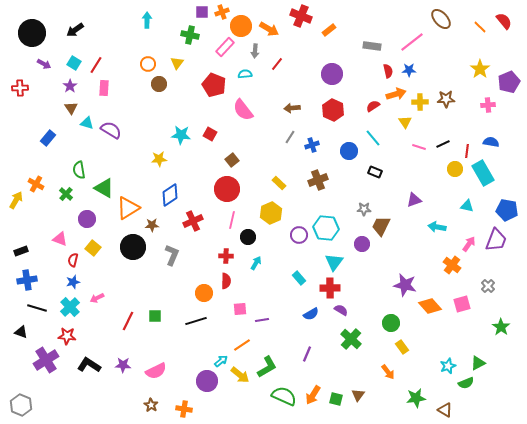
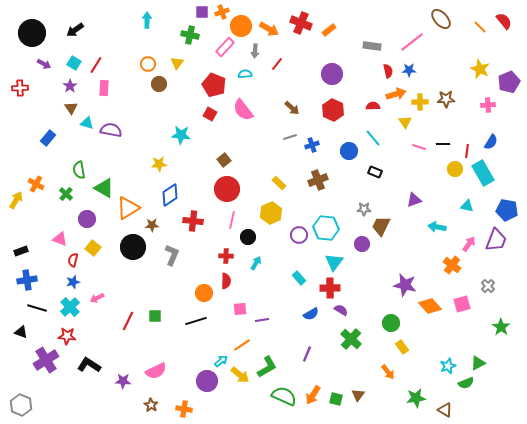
red cross at (301, 16): moved 7 px down
yellow star at (480, 69): rotated 12 degrees counterclockwise
red semicircle at (373, 106): rotated 32 degrees clockwise
brown arrow at (292, 108): rotated 133 degrees counterclockwise
purple semicircle at (111, 130): rotated 20 degrees counterclockwise
red square at (210, 134): moved 20 px up
gray line at (290, 137): rotated 40 degrees clockwise
blue semicircle at (491, 142): rotated 112 degrees clockwise
black line at (443, 144): rotated 24 degrees clockwise
yellow star at (159, 159): moved 5 px down
brown square at (232, 160): moved 8 px left
red cross at (193, 221): rotated 30 degrees clockwise
purple star at (123, 365): moved 16 px down
